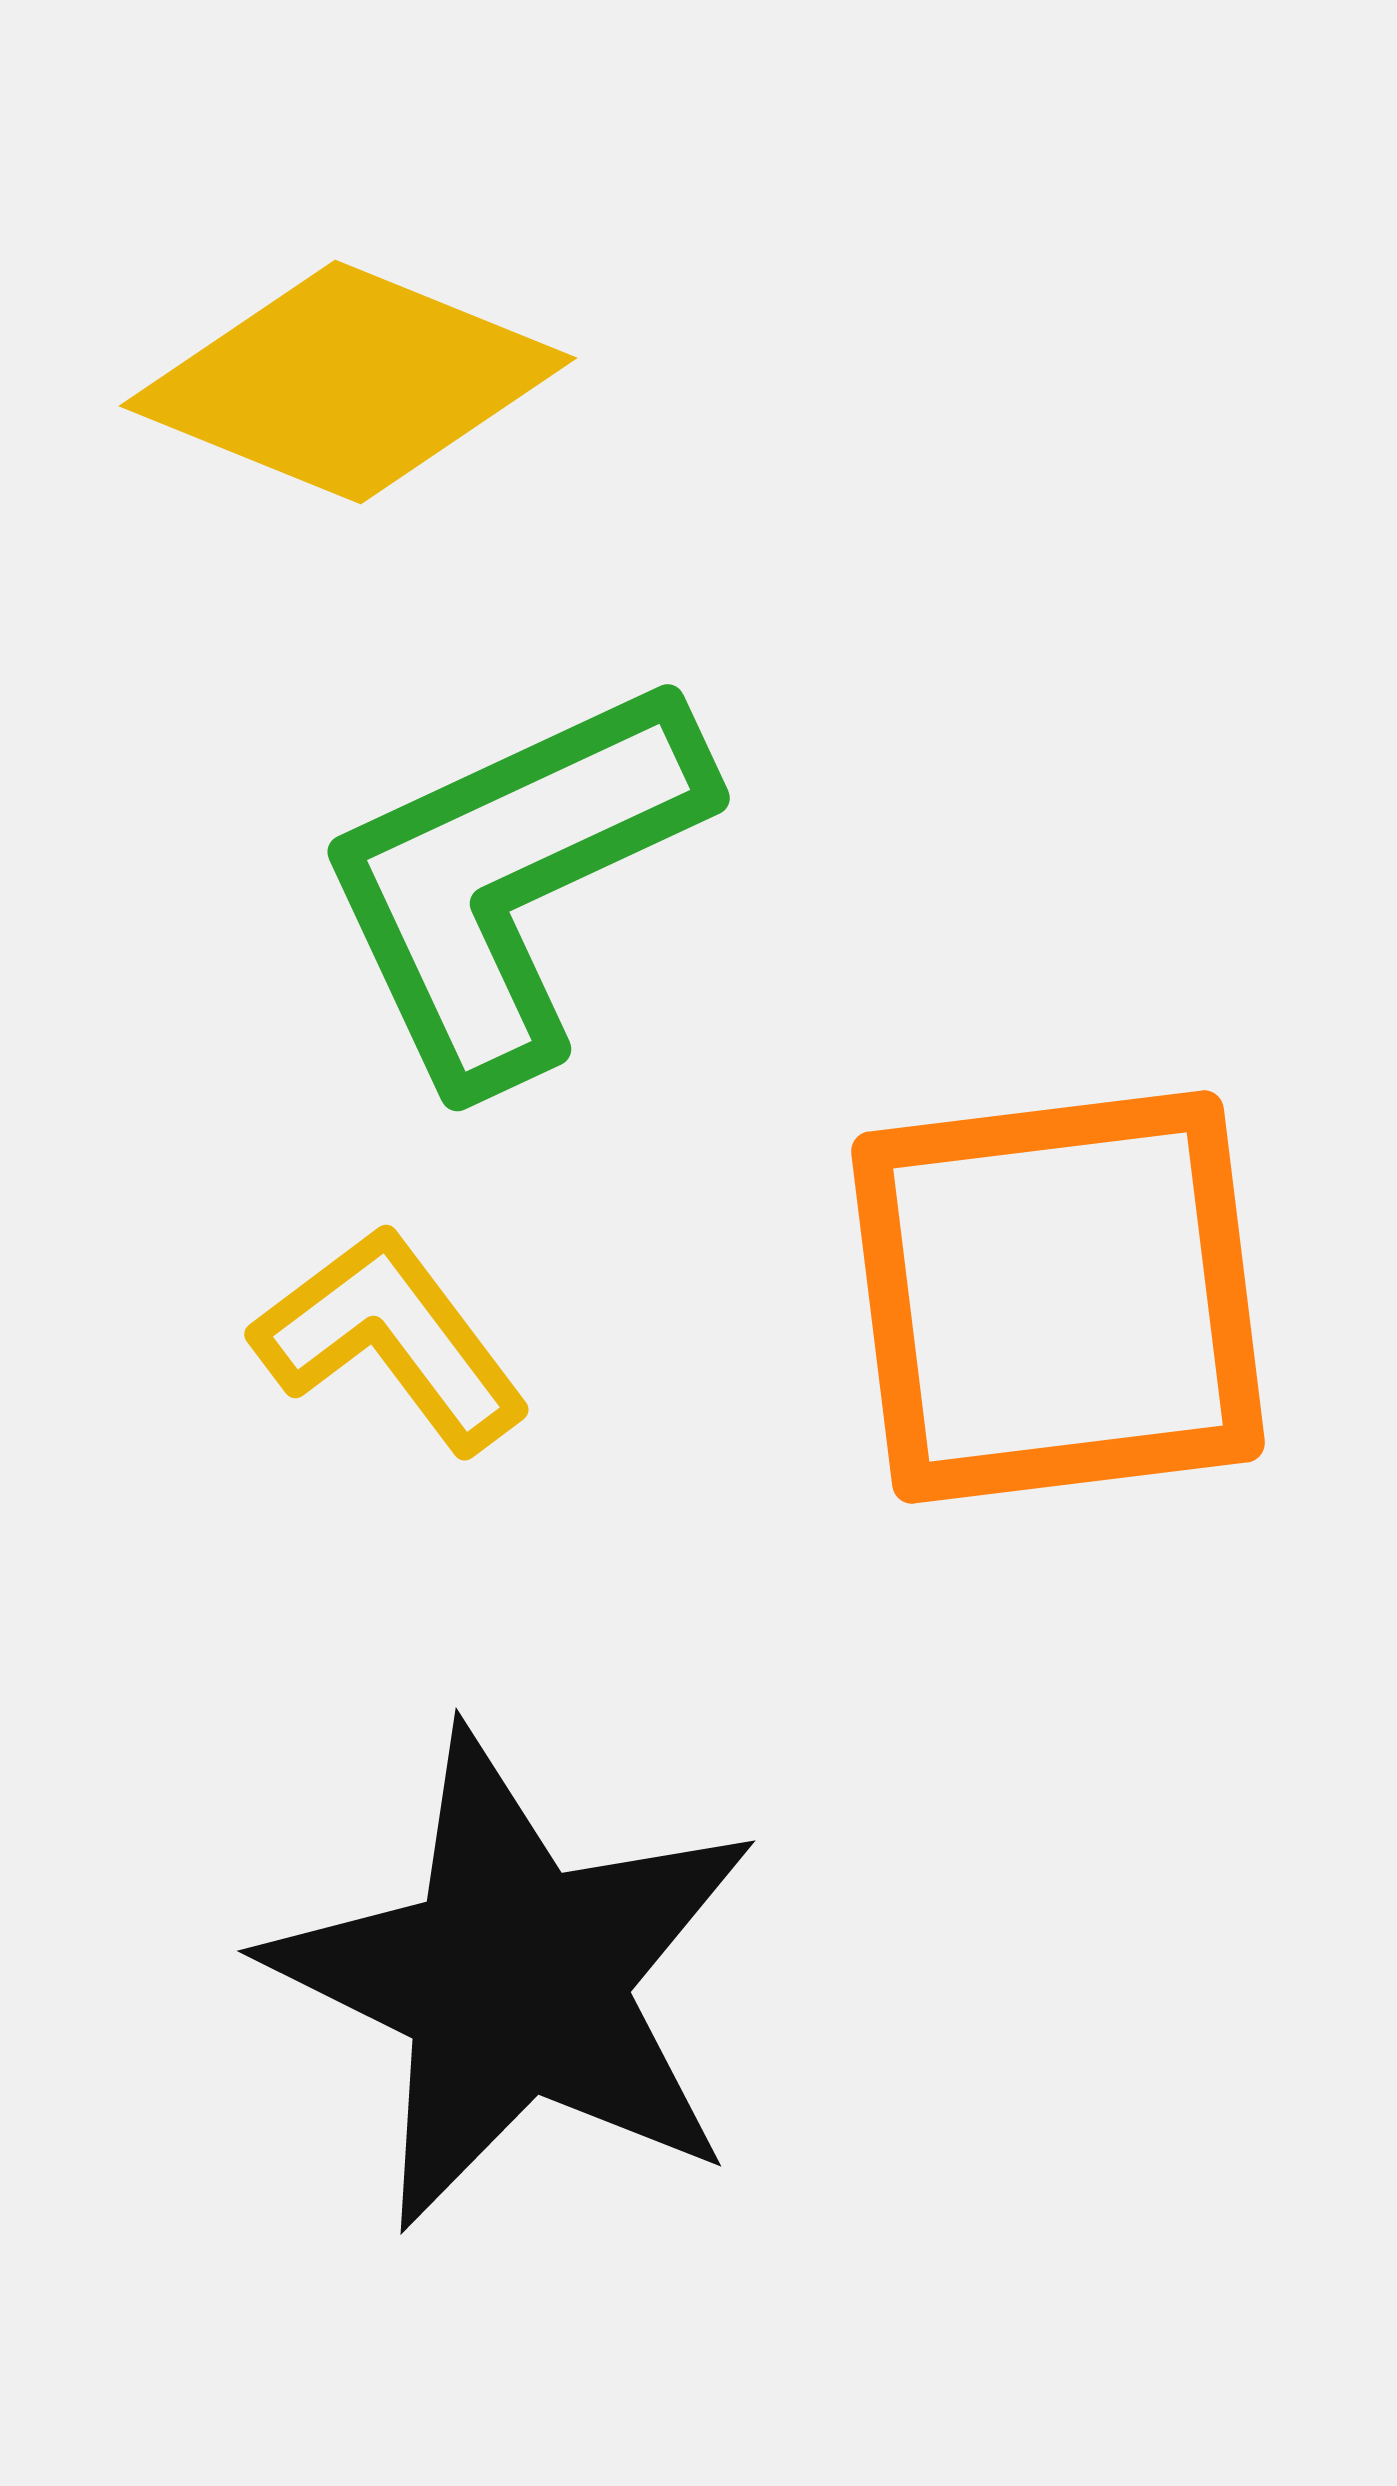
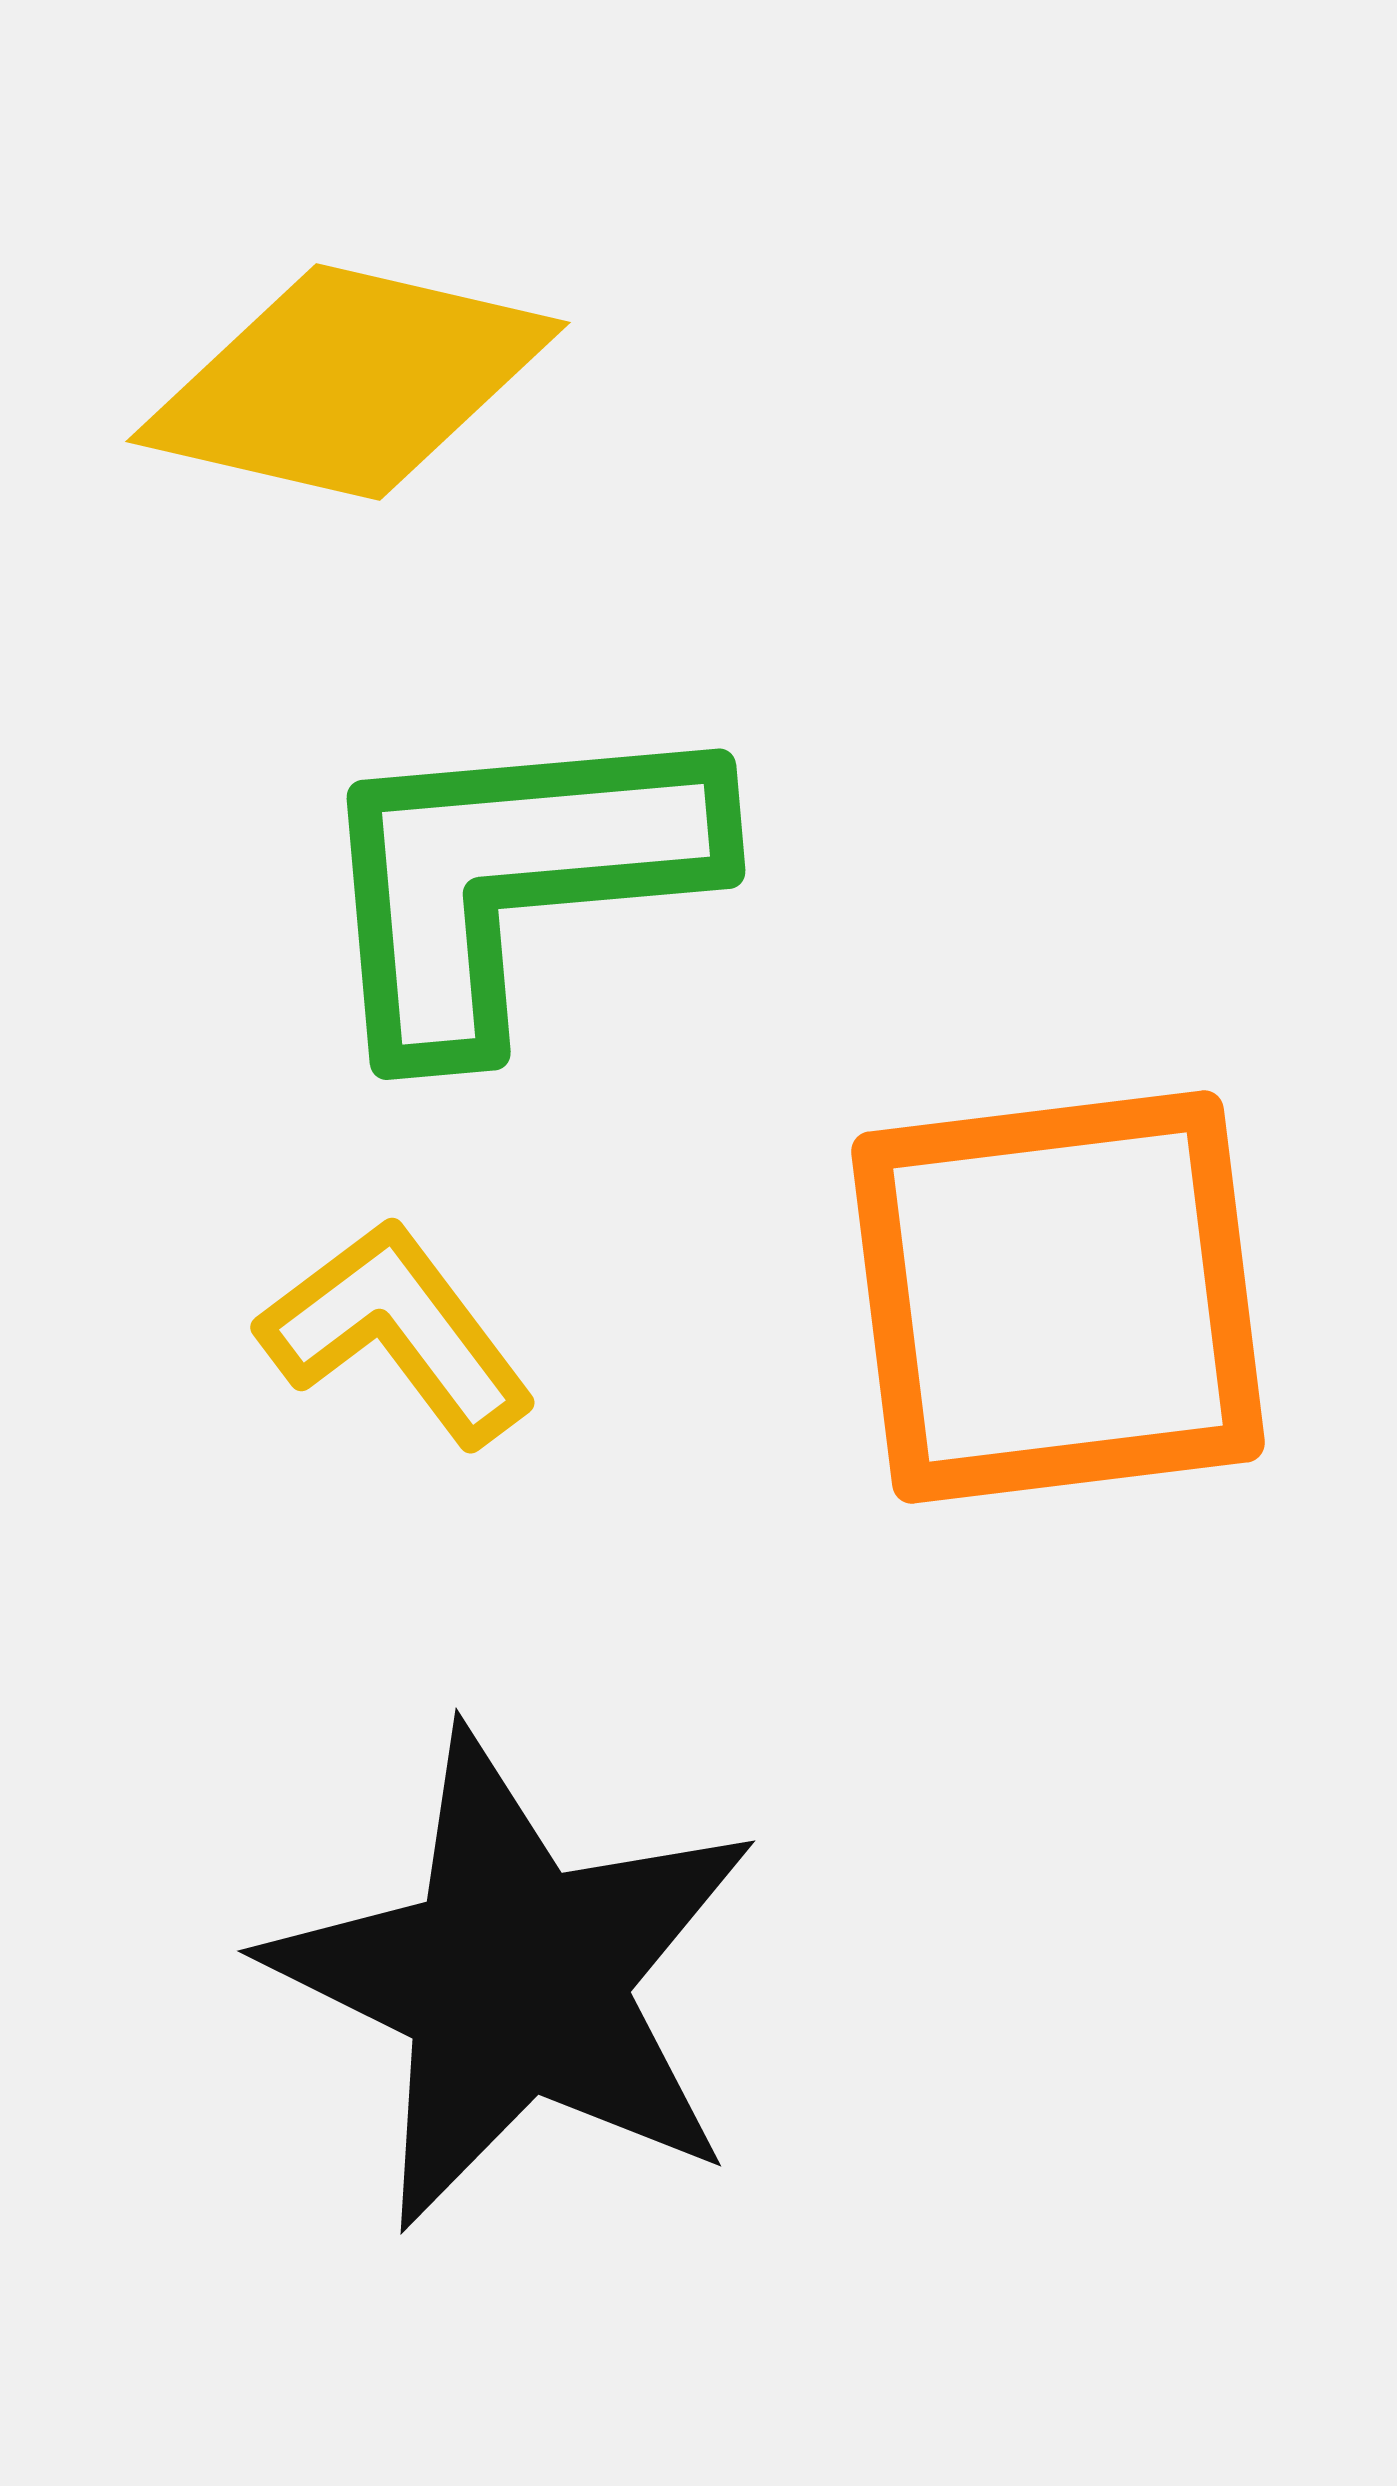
yellow diamond: rotated 9 degrees counterclockwise
green L-shape: rotated 20 degrees clockwise
yellow L-shape: moved 6 px right, 7 px up
